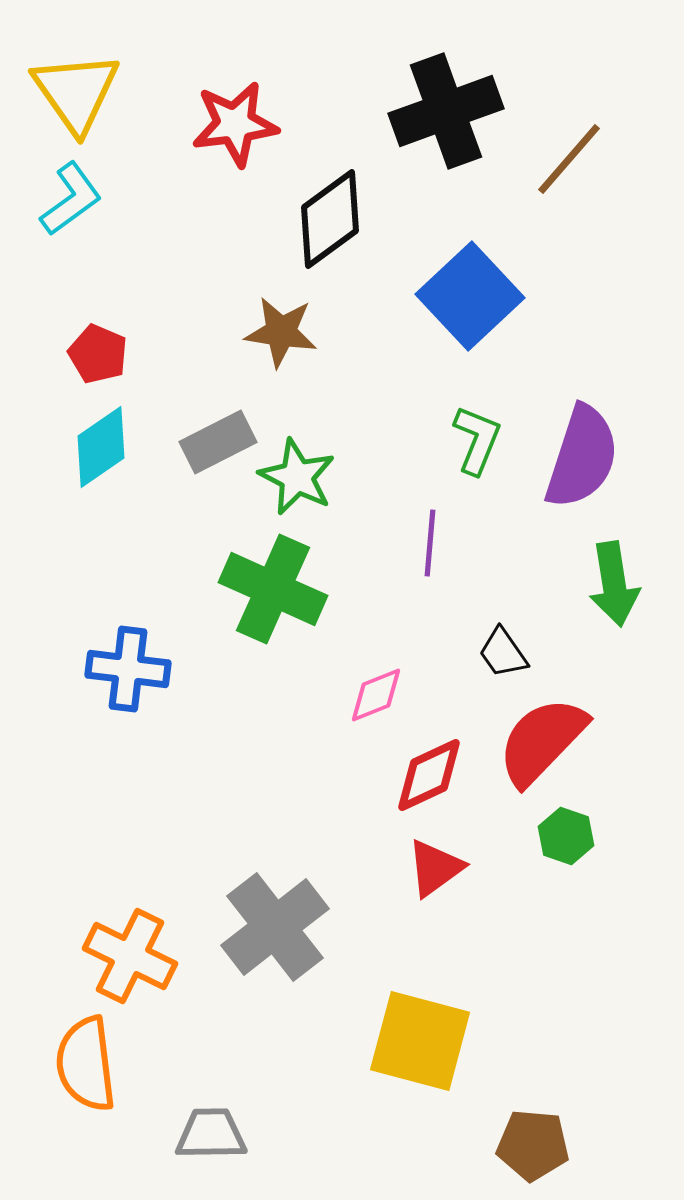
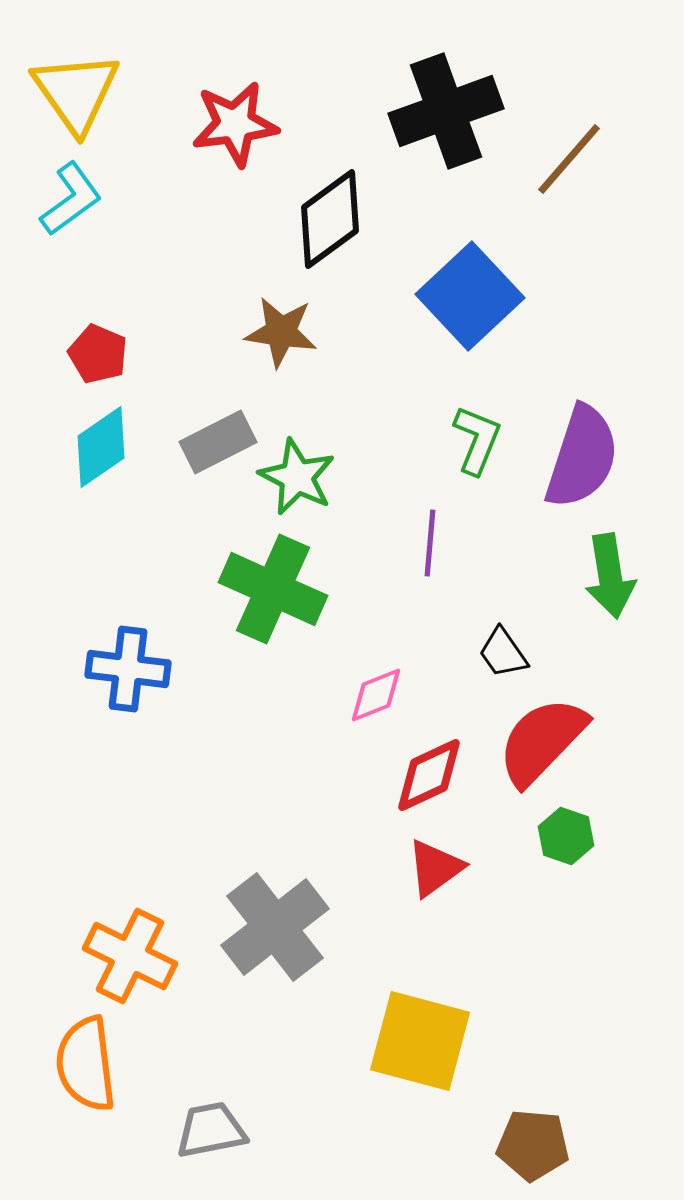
green arrow: moved 4 px left, 8 px up
gray trapezoid: moved 4 px up; rotated 10 degrees counterclockwise
